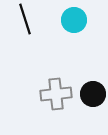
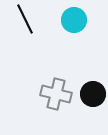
black line: rotated 8 degrees counterclockwise
gray cross: rotated 20 degrees clockwise
